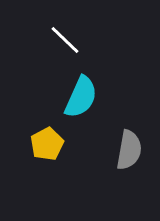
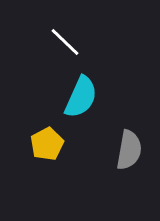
white line: moved 2 px down
